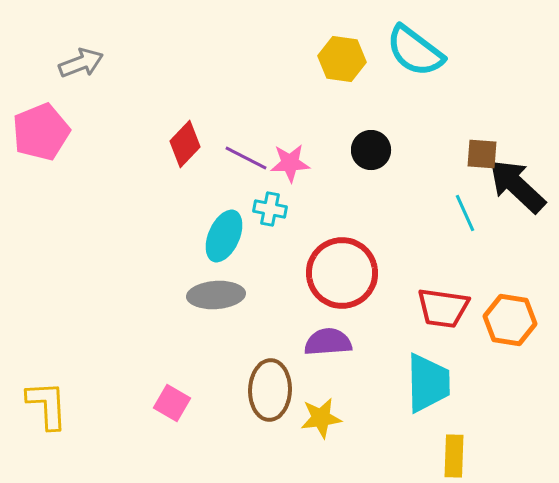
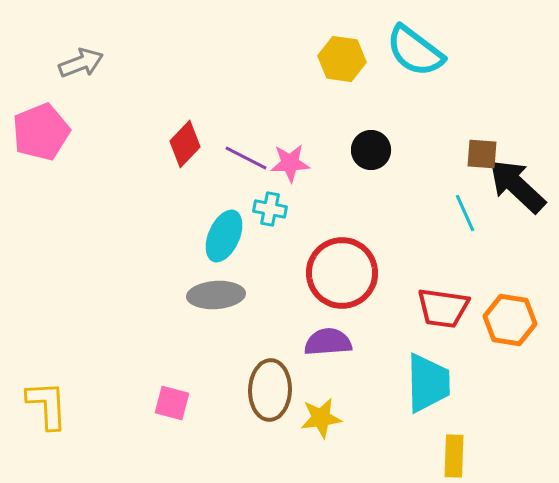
pink square: rotated 15 degrees counterclockwise
